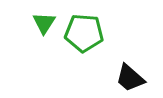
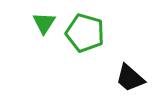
green pentagon: moved 1 px right; rotated 12 degrees clockwise
